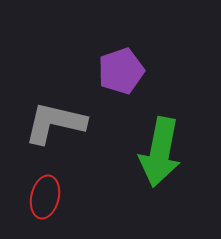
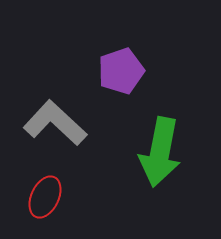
gray L-shape: rotated 30 degrees clockwise
red ellipse: rotated 12 degrees clockwise
